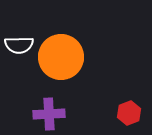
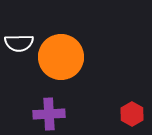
white semicircle: moved 2 px up
red hexagon: moved 3 px right, 1 px down; rotated 10 degrees counterclockwise
